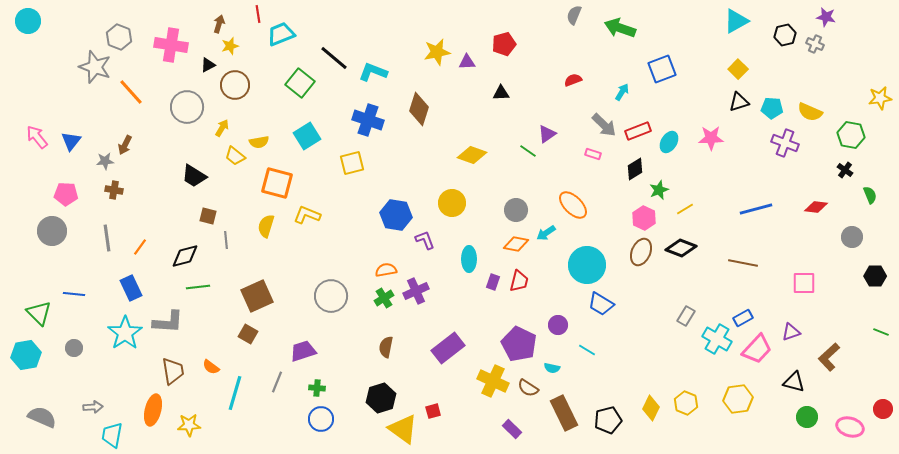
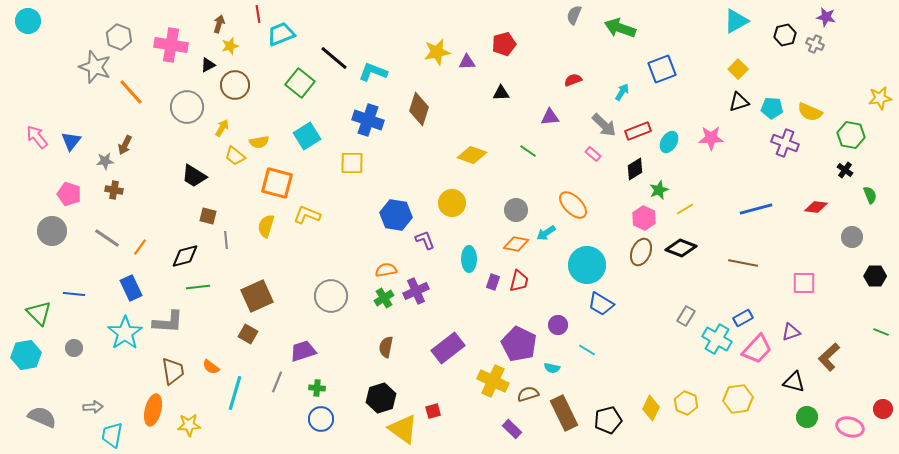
purple triangle at (547, 134): moved 3 px right, 17 px up; rotated 30 degrees clockwise
pink rectangle at (593, 154): rotated 21 degrees clockwise
yellow square at (352, 163): rotated 15 degrees clockwise
pink pentagon at (66, 194): moved 3 px right; rotated 15 degrees clockwise
gray line at (107, 238): rotated 48 degrees counterclockwise
brown semicircle at (528, 388): moved 6 px down; rotated 130 degrees clockwise
